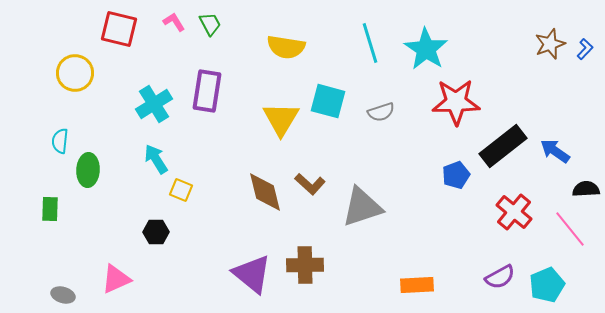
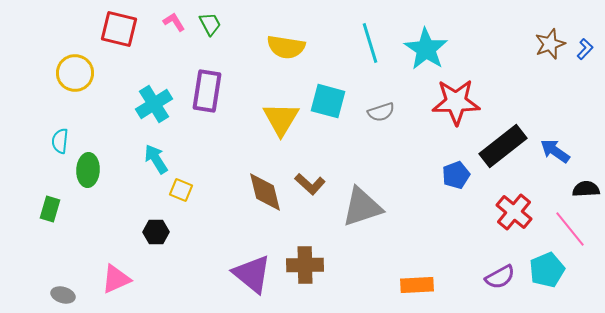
green rectangle: rotated 15 degrees clockwise
cyan pentagon: moved 15 px up
